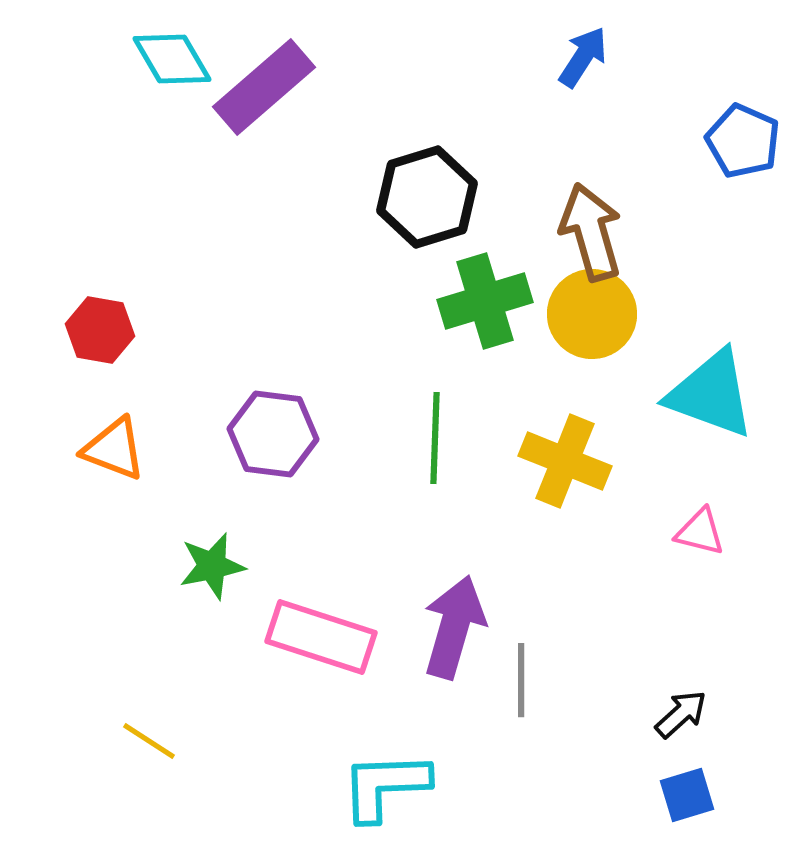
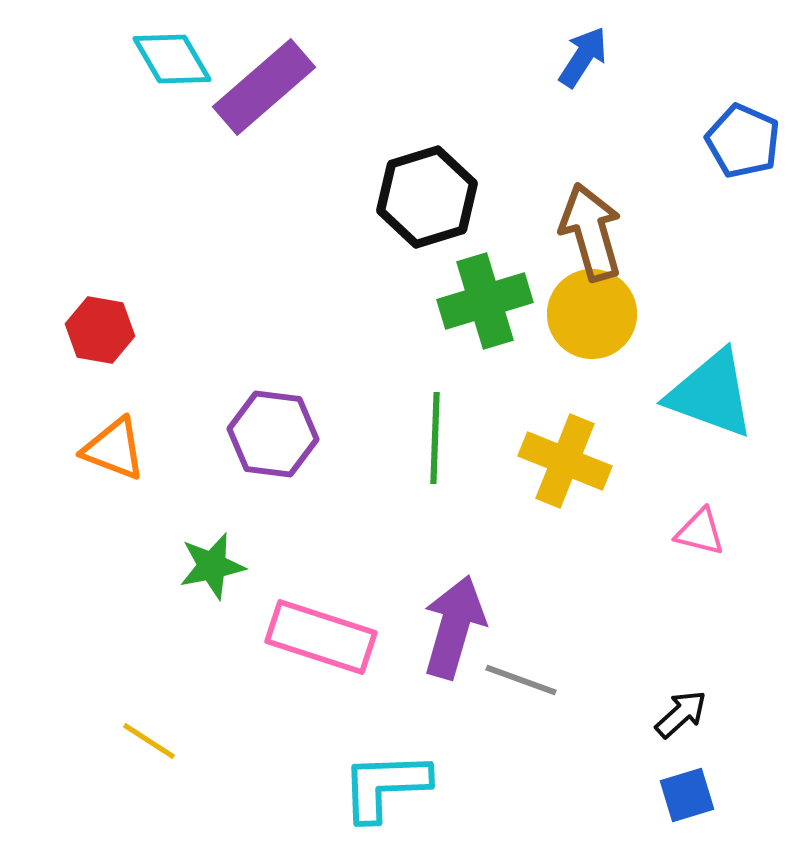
gray line: rotated 70 degrees counterclockwise
